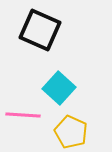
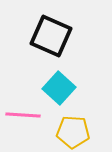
black square: moved 11 px right, 6 px down
yellow pentagon: moved 2 px right; rotated 20 degrees counterclockwise
